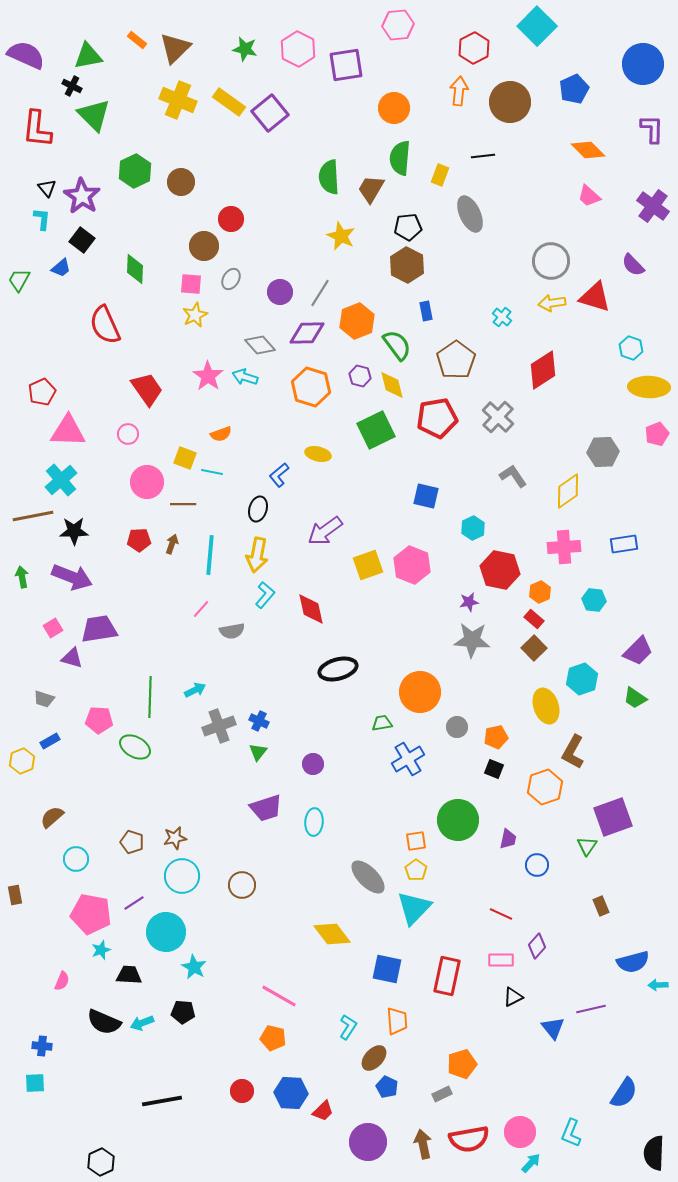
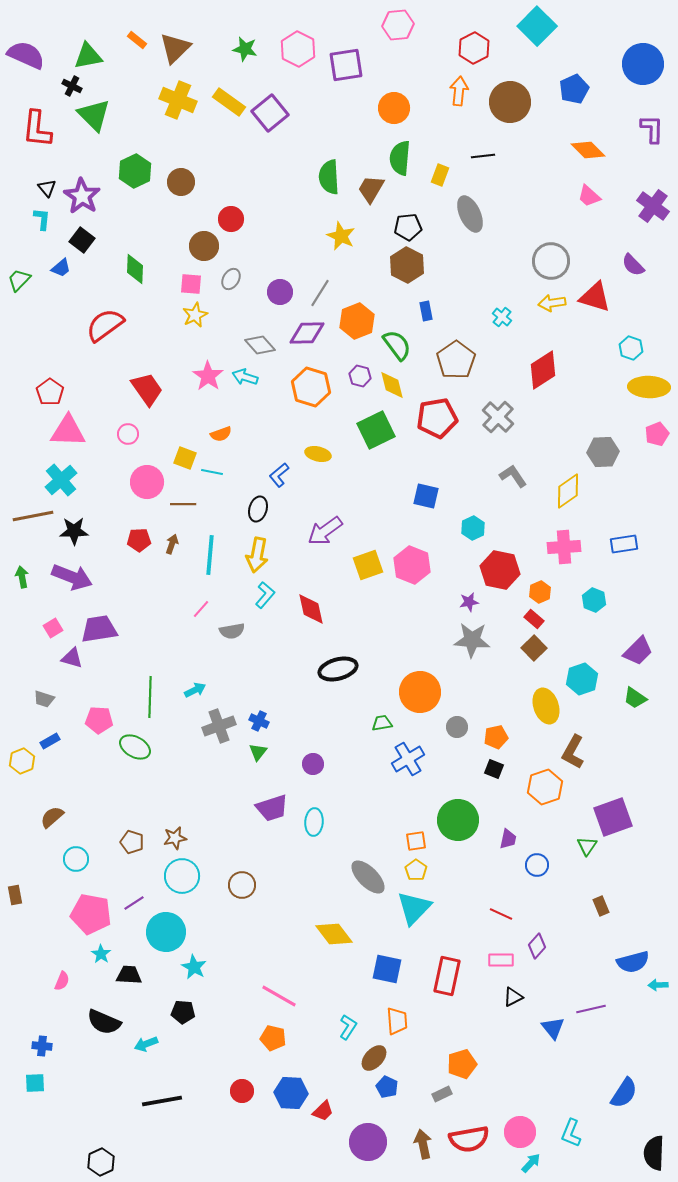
green trapezoid at (19, 280): rotated 15 degrees clockwise
red semicircle at (105, 325): rotated 78 degrees clockwise
red pentagon at (42, 392): moved 8 px right; rotated 12 degrees counterclockwise
cyan hexagon at (594, 600): rotated 15 degrees clockwise
purple trapezoid at (266, 808): moved 6 px right
yellow diamond at (332, 934): moved 2 px right
cyan star at (101, 950): moved 4 px down; rotated 18 degrees counterclockwise
cyan arrow at (142, 1023): moved 4 px right, 21 px down
